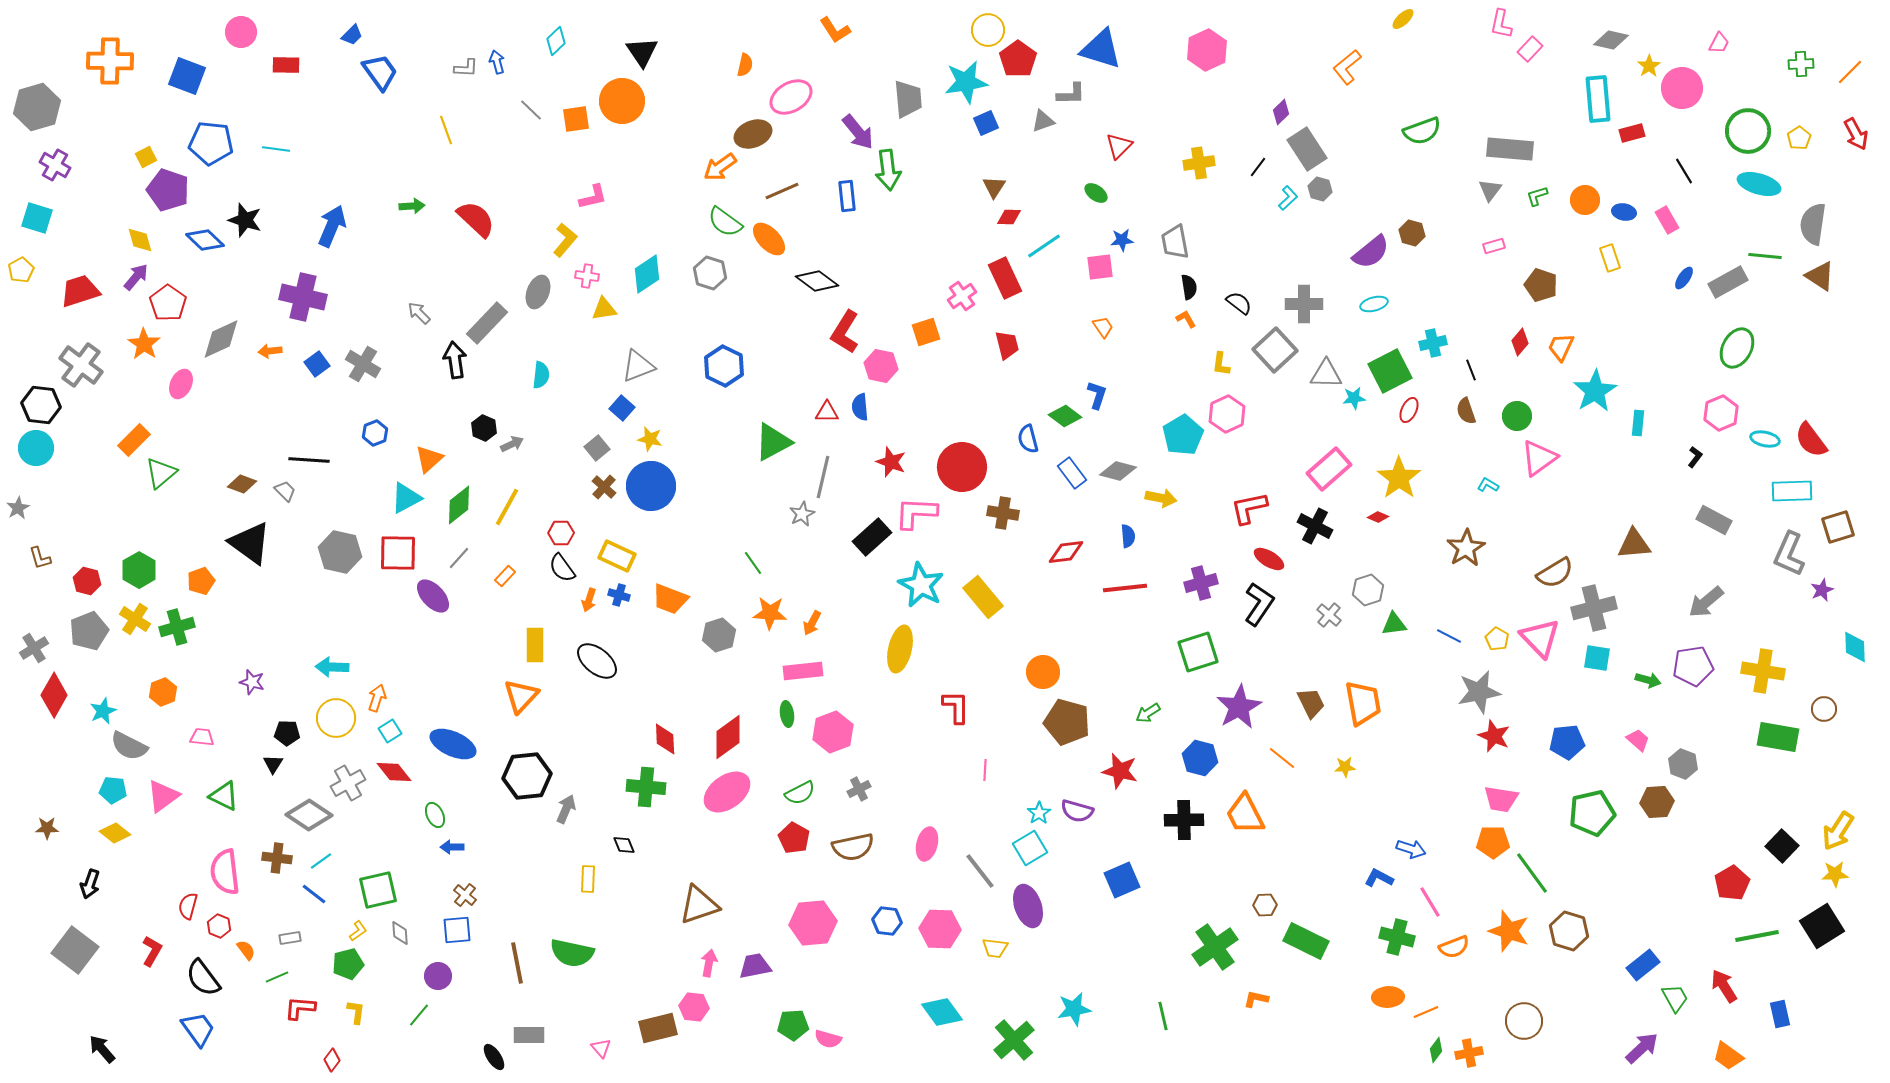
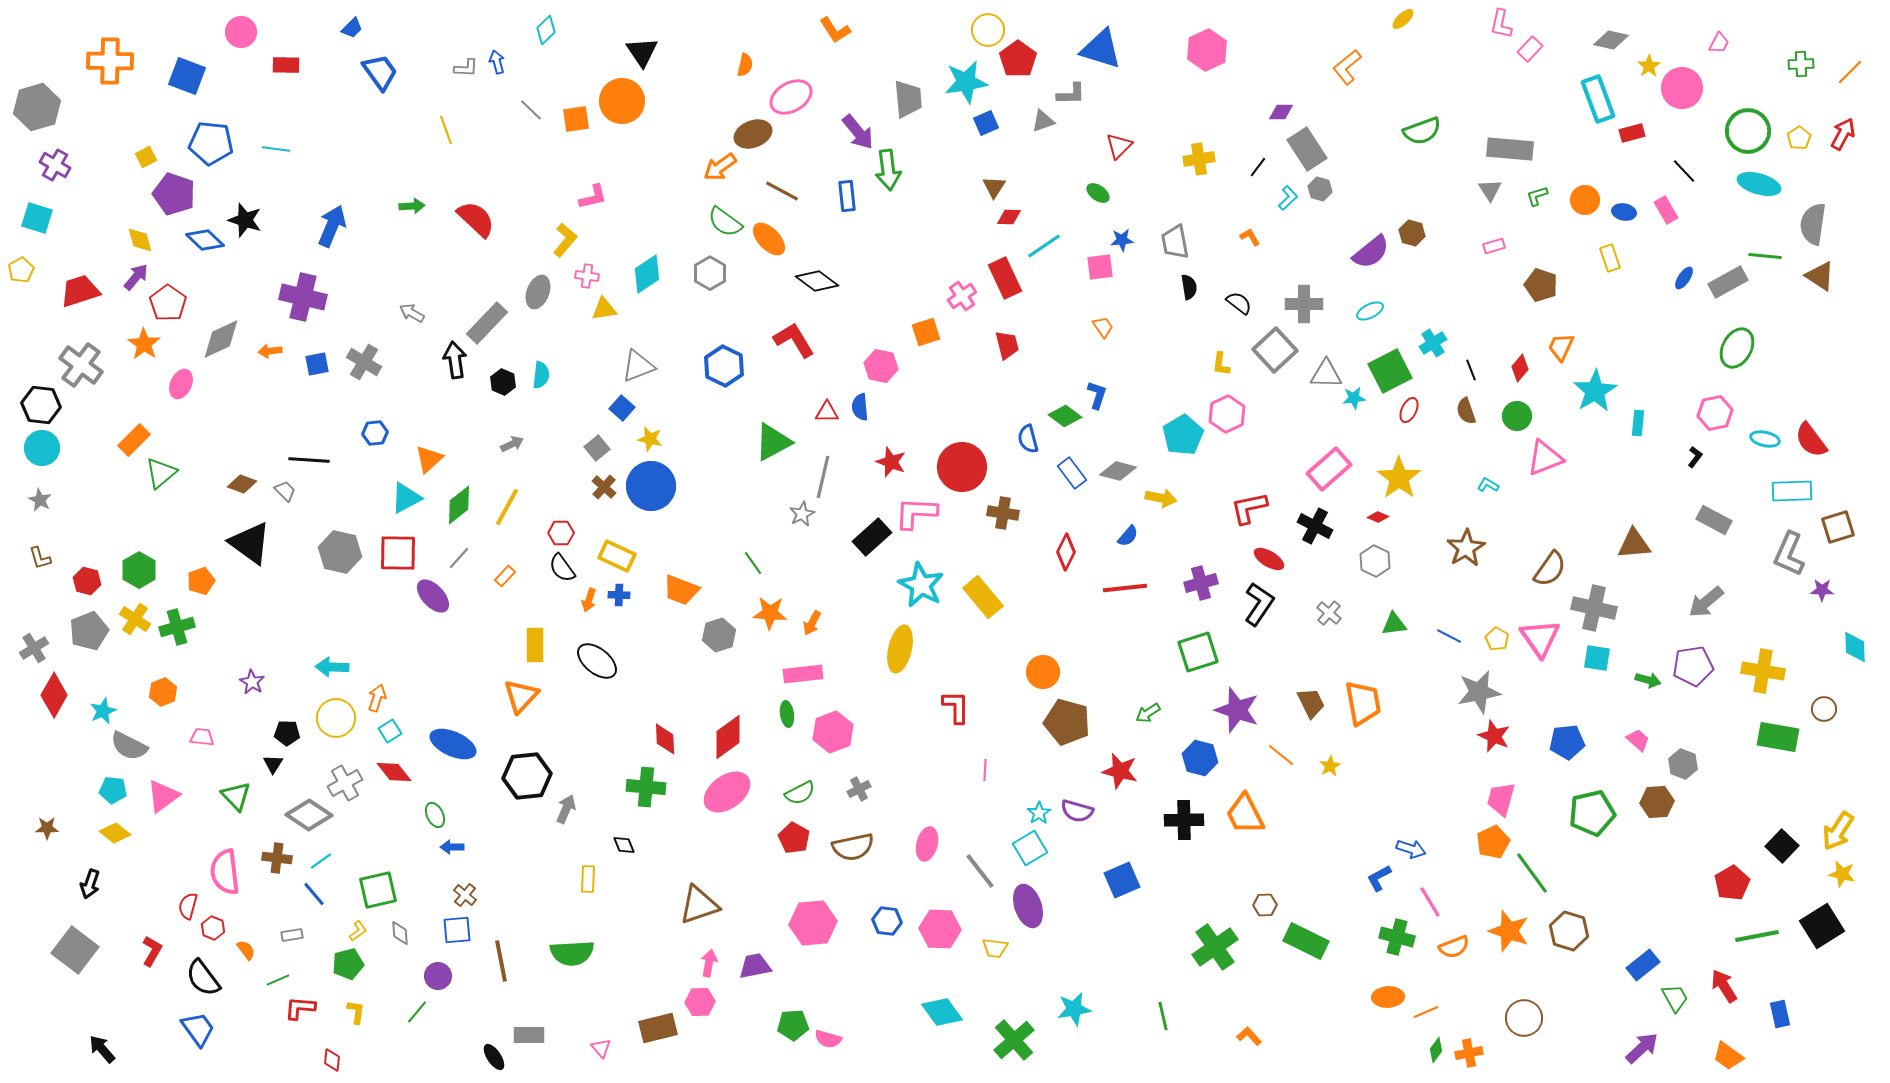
blue trapezoid at (352, 35): moved 7 px up
cyan diamond at (556, 41): moved 10 px left, 11 px up
cyan rectangle at (1598, 99): rotated 15 degrees counterclockwise
purple diamond at (1281, 112): rotated 45 degrees clockwise
red arrow at (1856, 134): moved 13 px left; rotated 124 degrees counterclockwise
yellow cross at (1199, 163): moved 4 px up
black line at (1684, 171): rotated 12 degrees counterclockwise
purple pentagon at (168, 190): moved 6 px right, 4 px down
gray triangle at (1490, 190): rotated 10 degrees counterclockwise
brown line at (782, 191): rotated 52 degrees clockwise
green ellipse at (1096, 193): moved 2 px right
pink rectangle at (1667, 220): moved 1 px left, 10 px up
gray hexagon at (710, 273): rotated 12 degrees clockwise
cyan ellipse at (1374, 304): moved 4 px left, 7 px down; rotated 12 degrees counterclockwise
gray arrow at (419, 313): moved 7 px left; rotated 15 degrees counterclockwise
orange L-shape at (1186, 319): moved 64 px right, 82 px up
red L-shape at (845, 332): moved 51 px left, 8 px down; rotated 117 degrees clockwise
red diamond at (1520, 342): moved 26 px down
cyan cross at (1433, 343): rotated 20 degrees counterclockwise
blue square at (317, 364): rotated 25 degrees clockwise
gray cross at (363, 364): moved 1 px right, 2 px up
pink hexagon at (1721, 413): moved 6 px left; rotated 12 degrees clockwise
black hexagon at (484, 428): moved 19 px right, 46 px up
blue hexagon at (375, 433): rotated 15 degrees clockwise
cyan circle at (36, 448): moved 6 px right
pink triangle at (1539, 458): moved 6 px right; rotated 15 degrees clockwise
gray star at (18, 508): moved 22 px right, 8 px up; rotated 15 degrees counterclockwise
blue semicircle at (1128, 536): rotated 45 degrees clockwise
red diamond at (1066, 552): rotated 57 degrees counterclockwise
brown semicircle at (1555, 573): moved 5 px left, 4 px up; rotated 24 degrees counterclockwise
gray hexagon at (1368, 590): moved 7 px right, 29 px up; rotated 16 degrees counterclockwise
purple star at (1822, 590): rotated 25 degrees clockwise
blue cross at (619, 595): rotated 15 degrees counterclockwise
orange trapezoid at (670, 599): moved 11 px right, 9 px up
gray cross at (1594, 608): rotated 27 degrees clockwise
gray cross at (1329, 615): moved 2 px up
pink triangle at (1540, 638): rotated 9 degrees clockwise
pink rectangle at (803, 671): moved 3 px down
purple star at (252, 682): rotated 15 degrees clockwise
purple star at (1239, 707): moved 2 px left, 3 px down; rotated 24 degrees counterclockwise
orange line at (1282, 758): moved 1 px left, 3 px up
yellow star at (1345, 767): moved 15 px left, 1 px up; rotated 25 degrees counterclockwise
gray cross at (348, 783): moved 3 px left
green triangle at (224, 796): moved 12 px right; rotated 20 degrees clockwise
pink trapezoid at (1501, 799): rotated 96 degrees clockwise
orange pentagon at (1493, 842): rotated 24 degrees counterclockwise
yellow star at (1835, 874): moved 7 px right; rotated 16 degrees clockwise
blue L-shape at (1379, 878): rotated 56 degrees counterclockwise
blue line at (314, 894): rotated 12 degrees clockwise
red hexagon at (219, 926): moved 6 px left, 2 px down
gray rectangle at (290, 938): moved 2 px right, 3 px up
green semicircle at (572, 953): rotated 15 degrees counterclockwise
brown line at (517, 963): moved 16 px left, 2 px up
green line at (277, 977): moved 1 px right, 3 px down
orange L-shape at (1256, 999): moved 7 px left, 37 px down; rotated 35 degrees clockwise
pink hexagon at (694, 1007): moved 6 px right, 5 px up; rotated 8 degrees counterclockwise
green line at (419, 1015): moved 2 px left, 3 px up
brown circle at (1524, 1021): moved 3 px up
red diamond at (332, 1060): rotated 30 degrees counterclockwise
